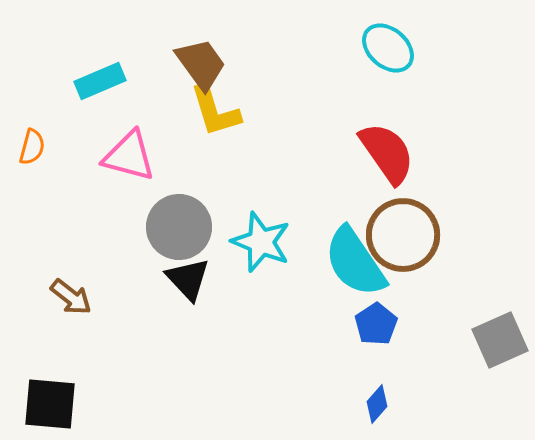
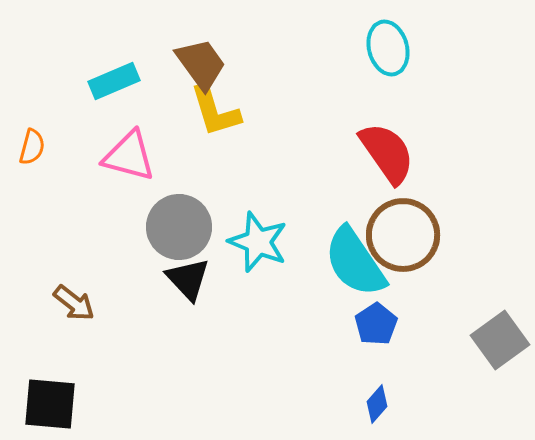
cyan ellipse: rotated 34 degrees clockwise
cyan rectangle: moved 14 px right
cyan star: moved 3 px left
brown arrow: moved 3 px right, 6 px down
gray square: rotated 12 degrees counterclockwise
